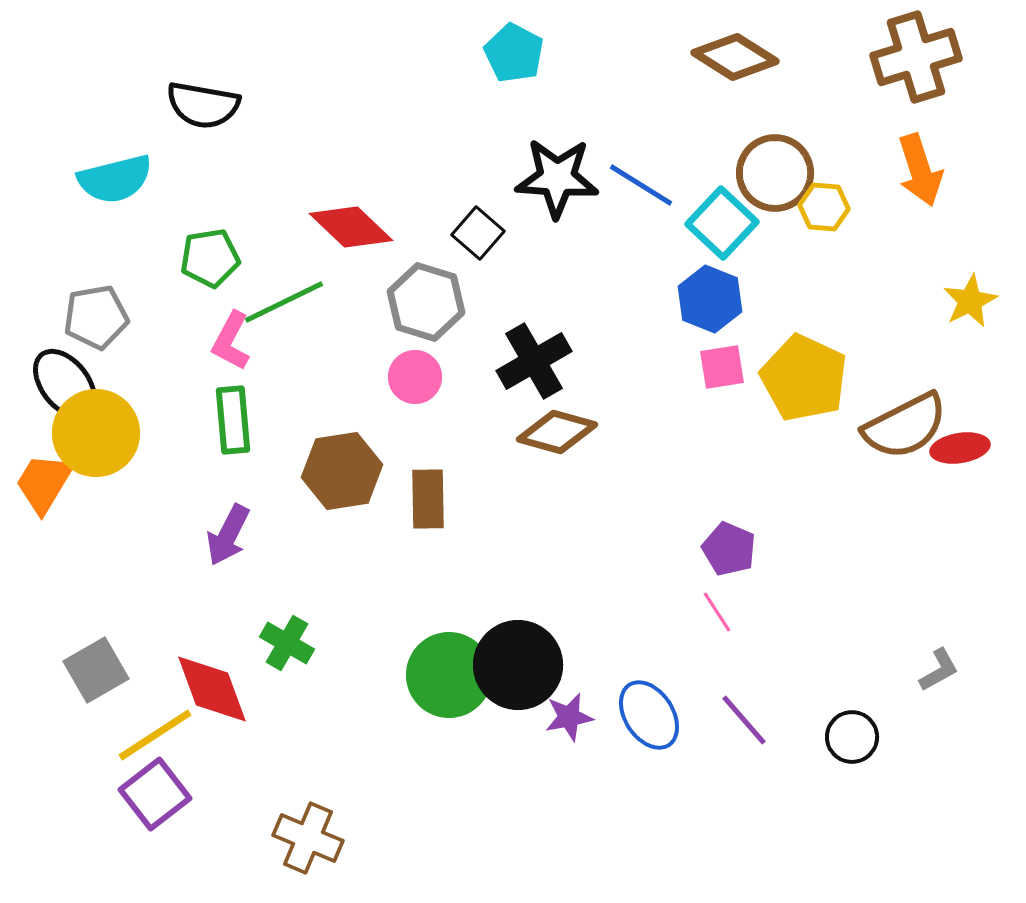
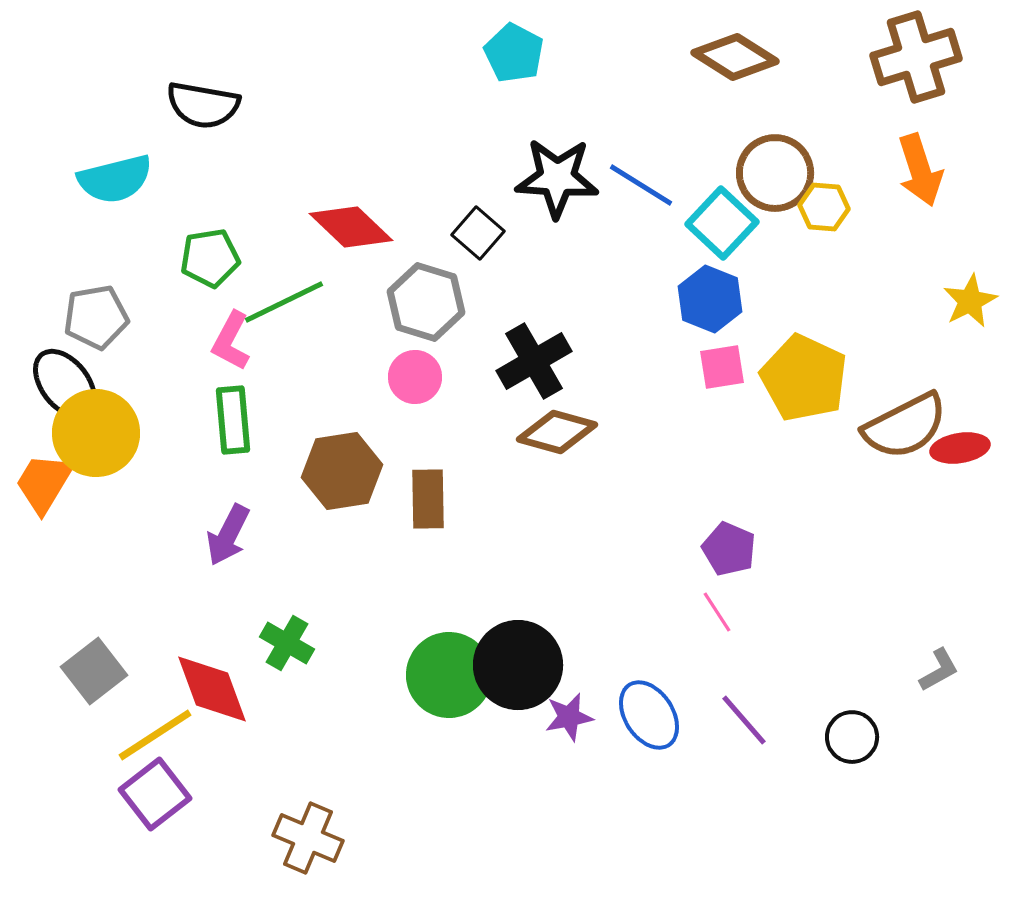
gray square at (96, 670): moved 2 px left, 1 px down; rotated 8 degrees counterclockwise
